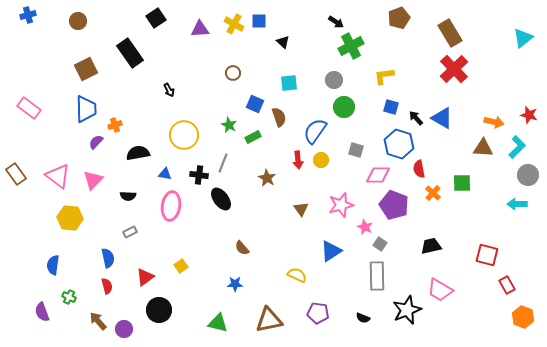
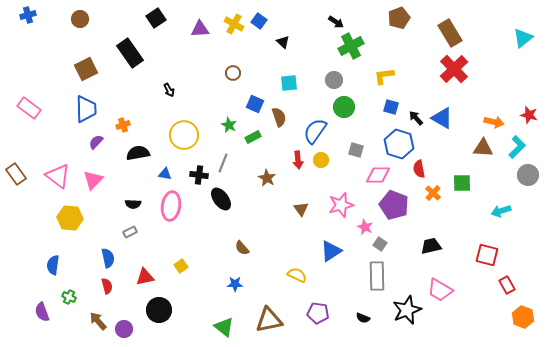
brown circle at (78, 21): moved 2 px right, 2 px up
blue square at (259, 21): rotated 35 degrees clockwise
orange cross at (115, 125): moved 8 px right
black semicircle at (128, 196): moved 5 px right, 8 px down
cyan arrow at (517, 204): moved 16 px left, 7 px down; rotated 18 degrees counterclockwise
red triangle at (145, 277): rotated 24 degrees clockwise
green triangle at (218, 323): moved 6 px right, 4 px down; rotated 25 degrees clockwise
